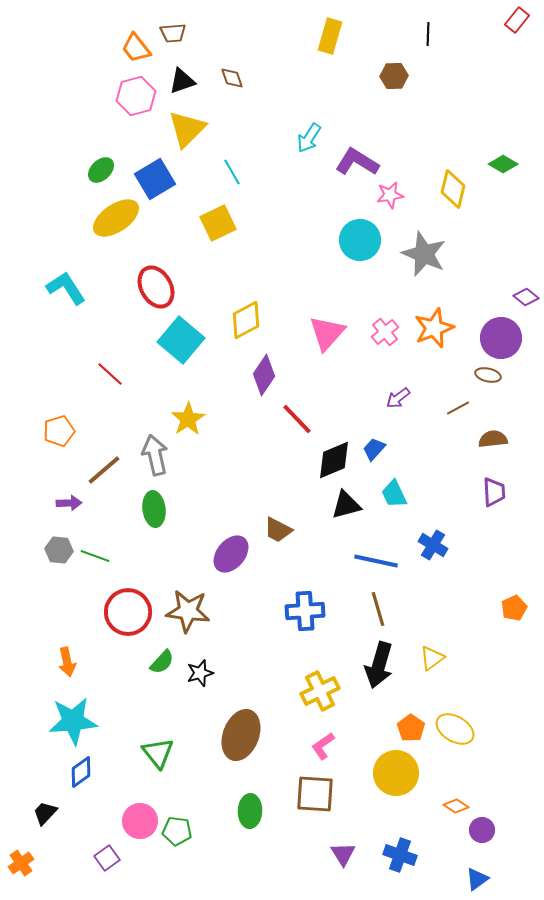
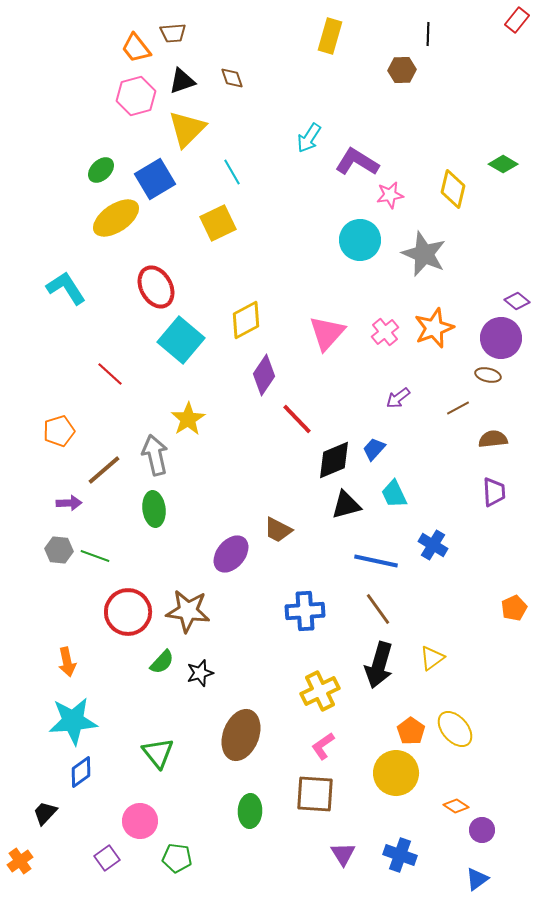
brown hexagon at (394, 76): moved 8 px right, 6 px up
purple diamond at (526, 297): moved 9 px left, 4 px down
brown line at (378, 609): rotated 20 degrees counterclockwise
orange pentagon at (411, 728): moved 3 px down
yellow ellipse at (455, 729): rotated 18 degrees clockwise
green pentagon at (177, 831): moved 27 px down
orange cross at (21, 863): moved 1 px left, 2 px up
